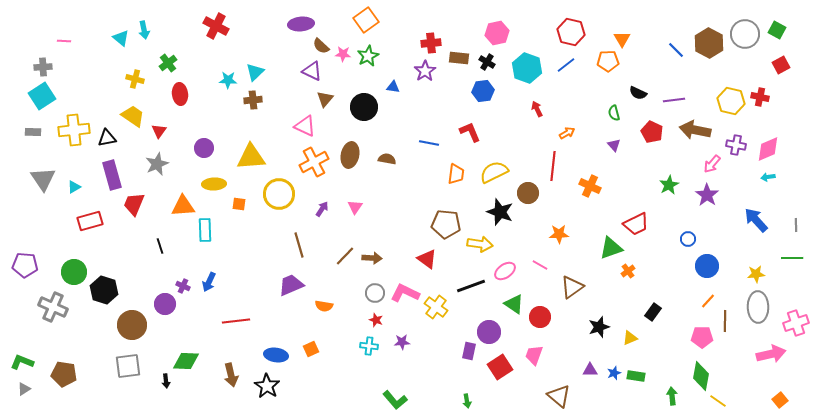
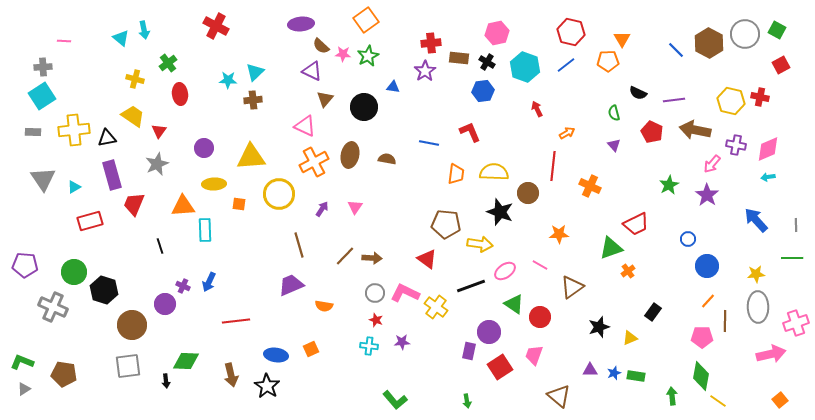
cyan hexagon at (527, 68): moved 2 px left, 1 px up
yellow semicircle at (494, 172): rotated 28 degrees clockwise
